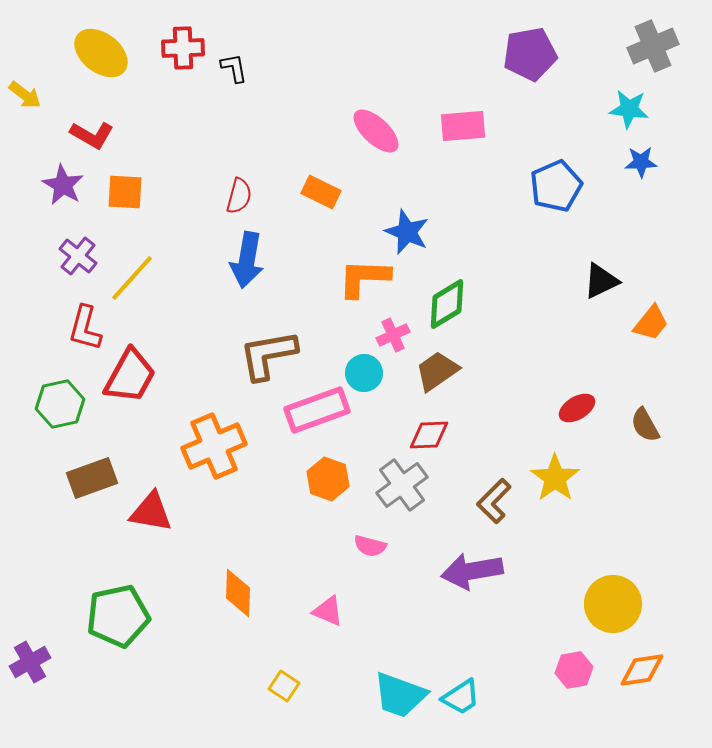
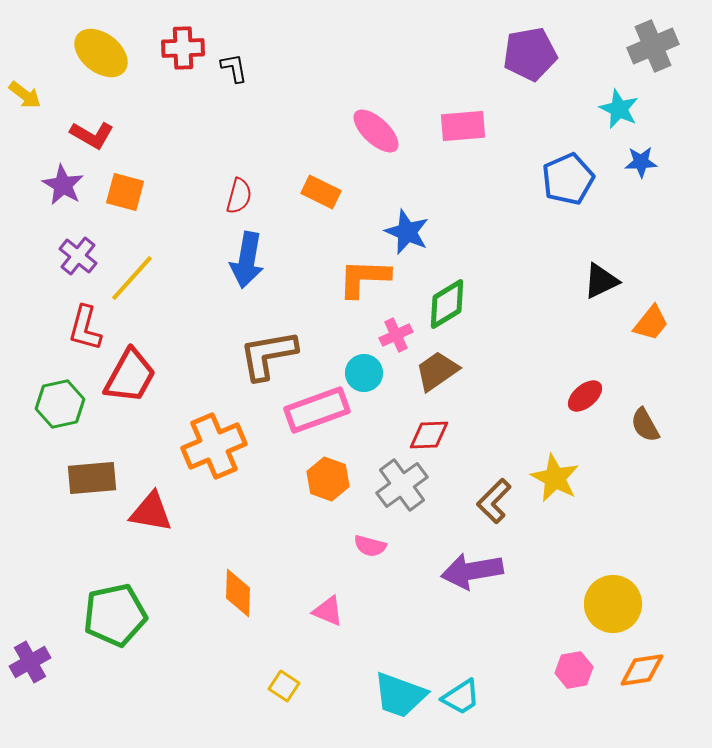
cyan star at (629, 109): moved 10 px left; rotated 18 degrees clockwise
blue pentagon at (556, 186): moved 12 px right, 7 px up
orange square at (125, 192): rotated 12 degrees clockwise
pink cross at (393, 335): moved 3 px right
red ellipse at (577, 408): moved 8 px right, 12 px up; rotated 9 degrees counterclockwise
brown rectangle at (92, 478): rotated 15 degrees clockwise
yellow star at (555, 478): rotated 9 degrees counterclockwise
green pentagon at (118, 616): moved 3 px left, 1 px up
